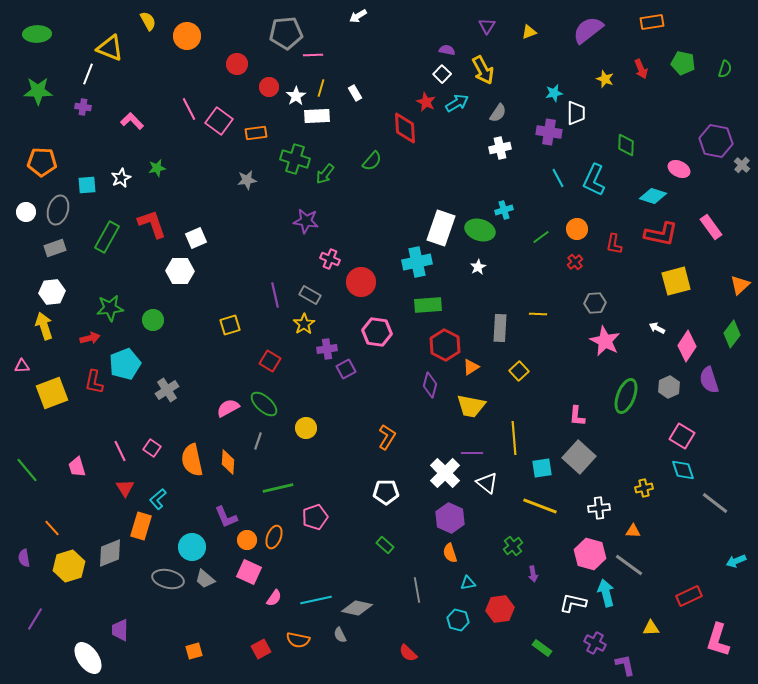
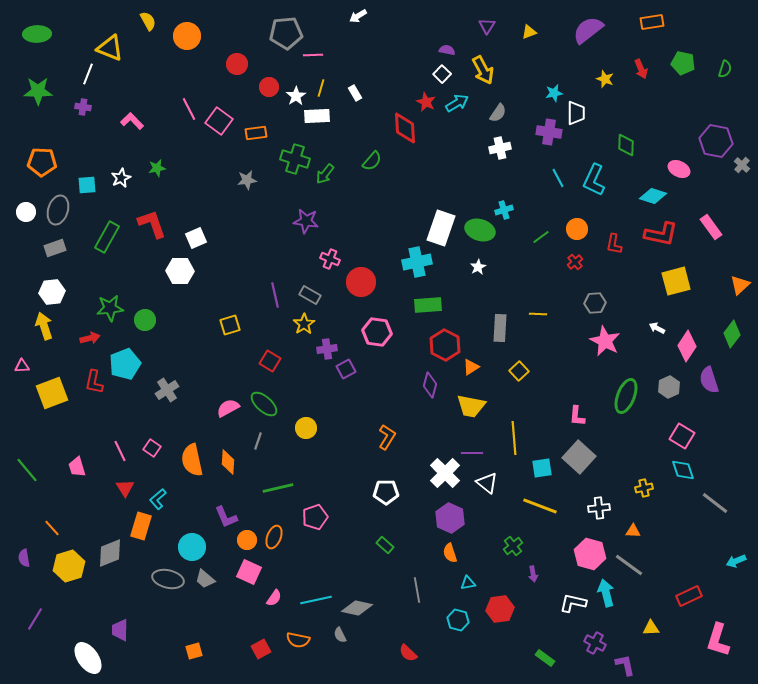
green circle at (153, 320): moved 8 px left
green rectangle at (542, 648): moved 3 px right, 10 px down
